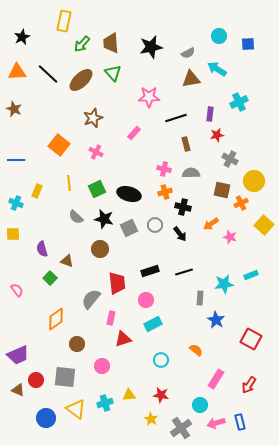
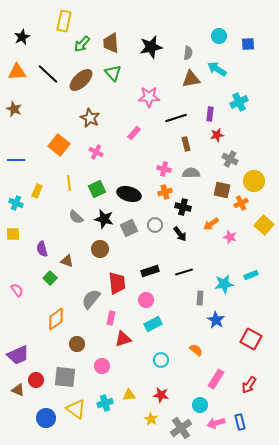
gray semicircle at (188, 53): rotated 56 degrees counterclockwise
brown star at (93, 118): moved 3 px left; rotated 24 degrees counterclockwise
